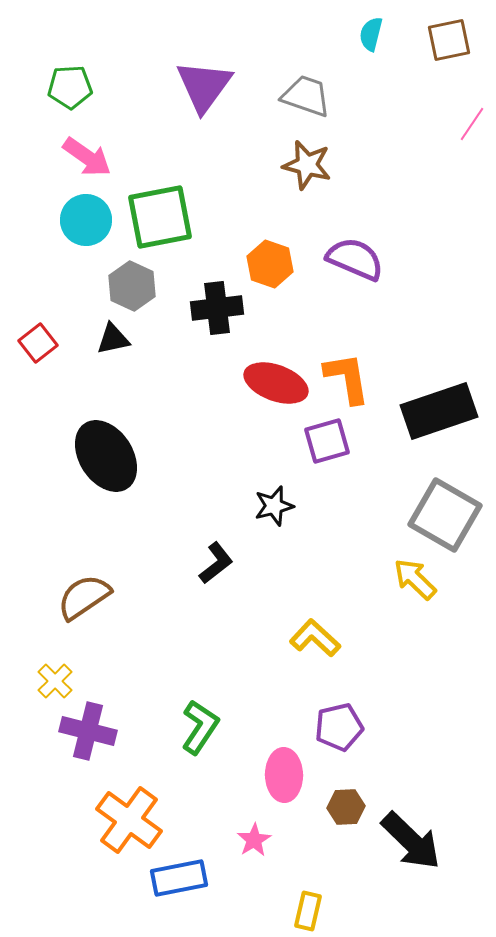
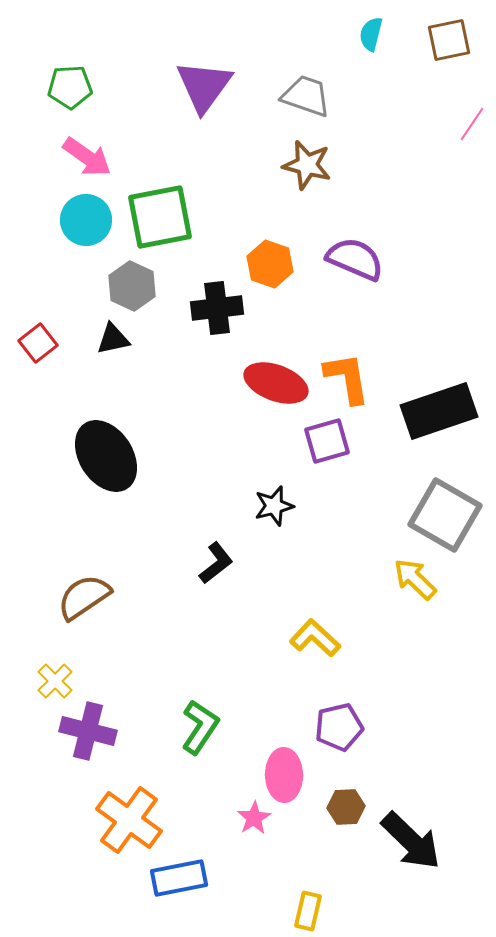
pink star: moved 22 px up
